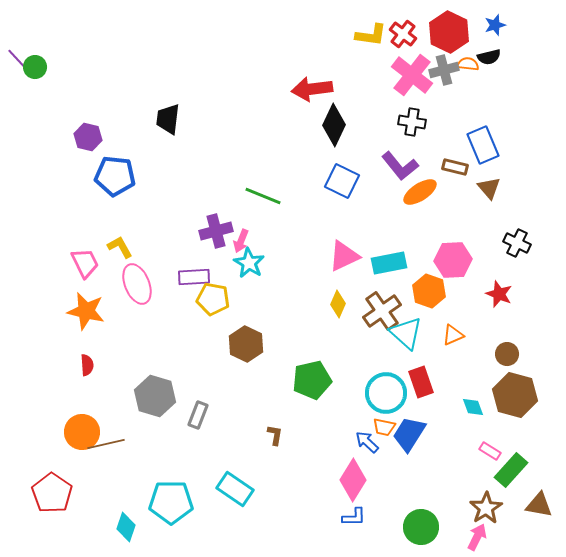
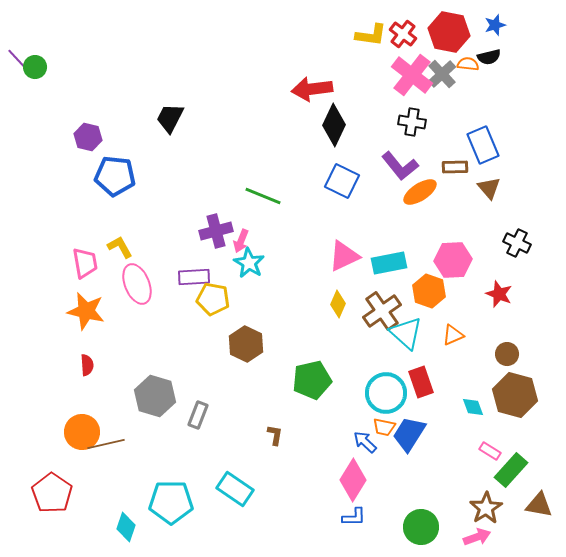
red hexagon at (449, 32): rotated 15 degrees counterclockwise
gray cross at (444, 70): moved 2 px left, 4 px down; rotated 28 degrees counterclockwise
black trapezoid at (168, 119): moved 2 px right, 1 px up; rotated 20 degrees clockwise
brown rectangle at (455, 167): rotated 15 degrees counterclockwise
pink trapezoid at (85, 263): rotated 16 degrees clockwise
blue arrow at (367, 442): moved 2 px left
pink arrow at (477, 537): rotated 44 degrees clockwise
